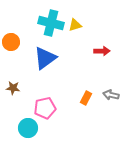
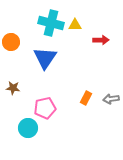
yellow triangle: rotated 16 degrees clockwise
red arrow: moved 1 px left, 11 px up
blue triangle: rotated 20 degrees counterclockwise
gray arrow: moved 4 px down; rotated 21 degrees counterclockwise
